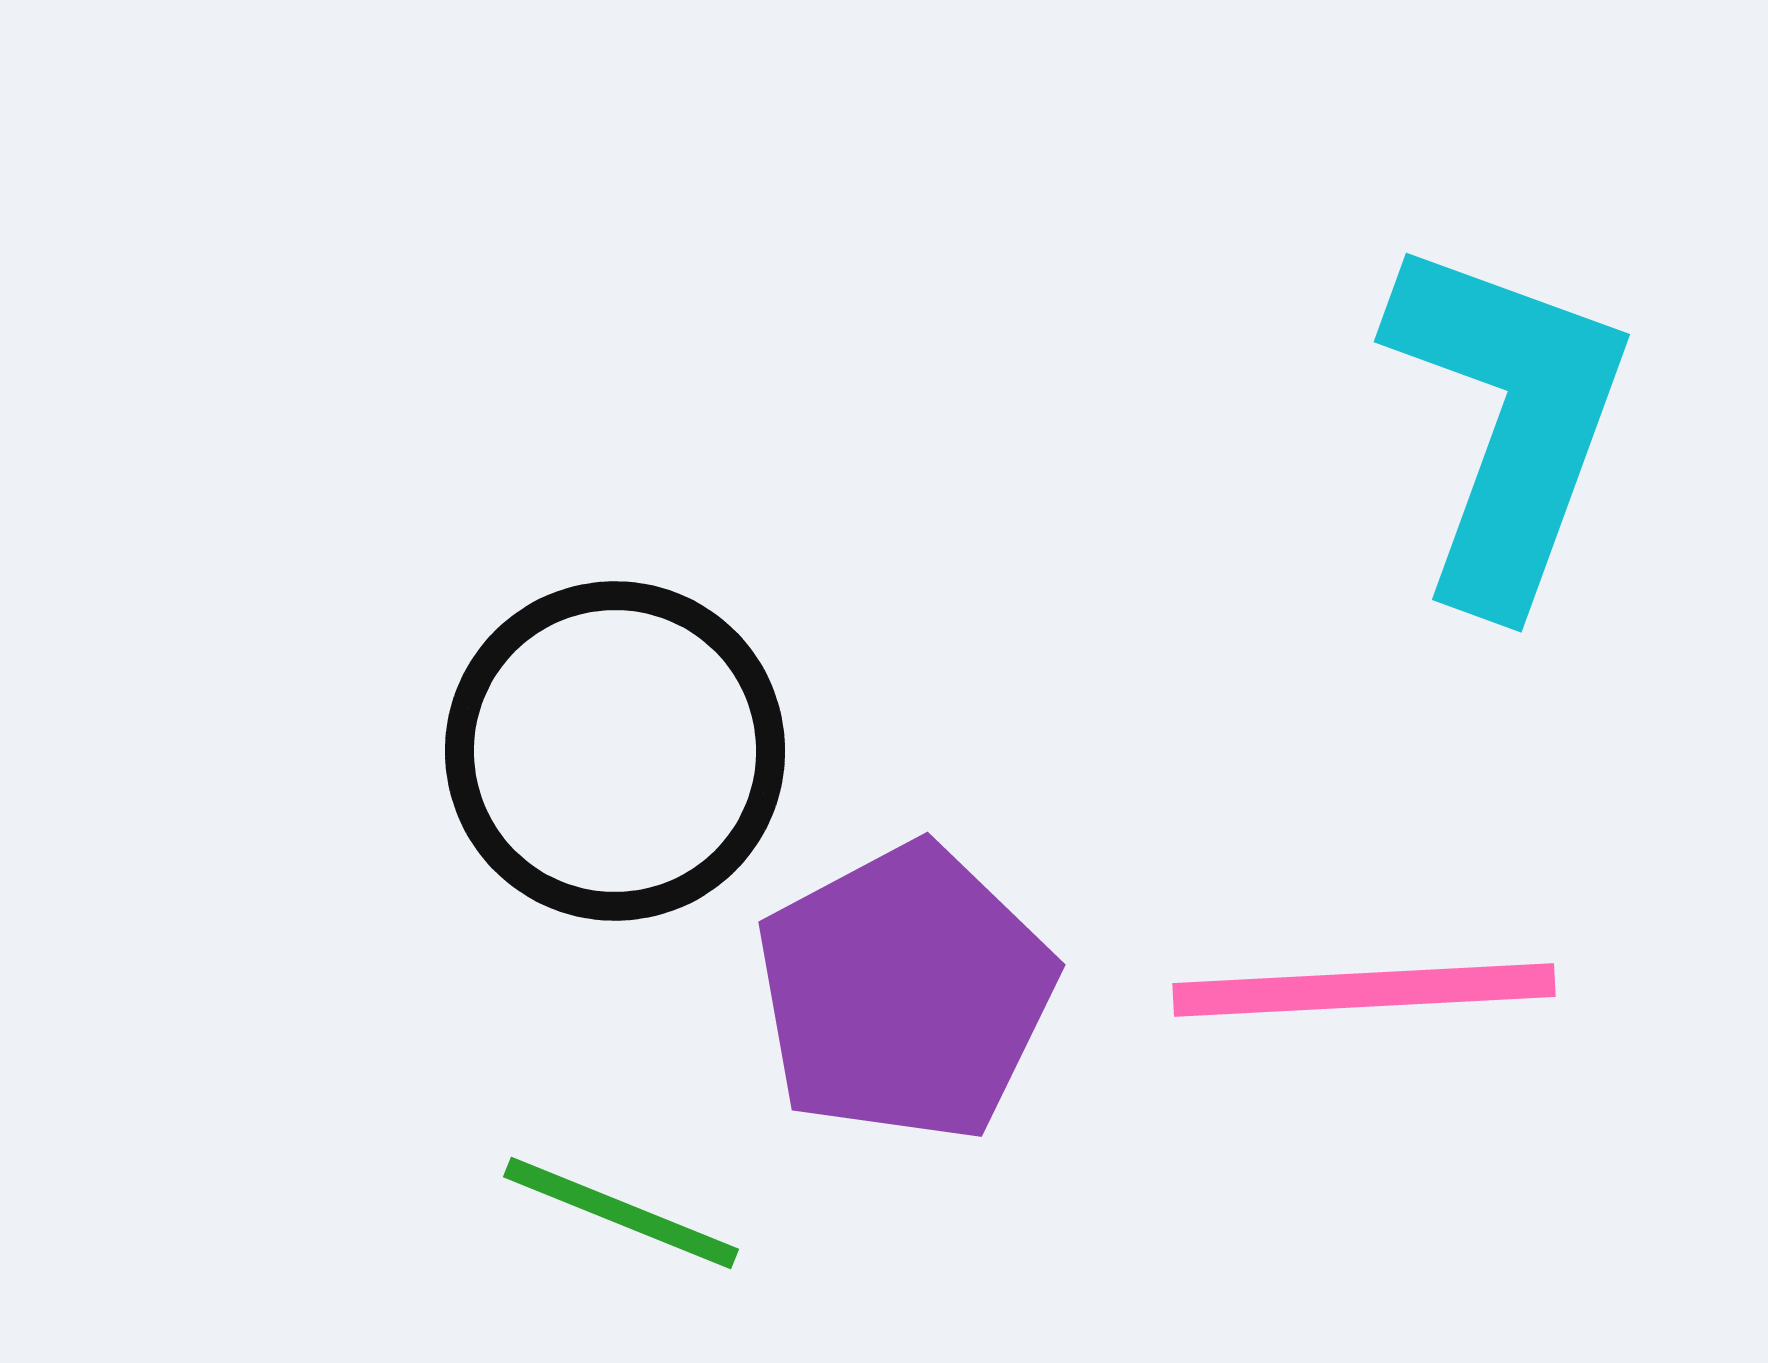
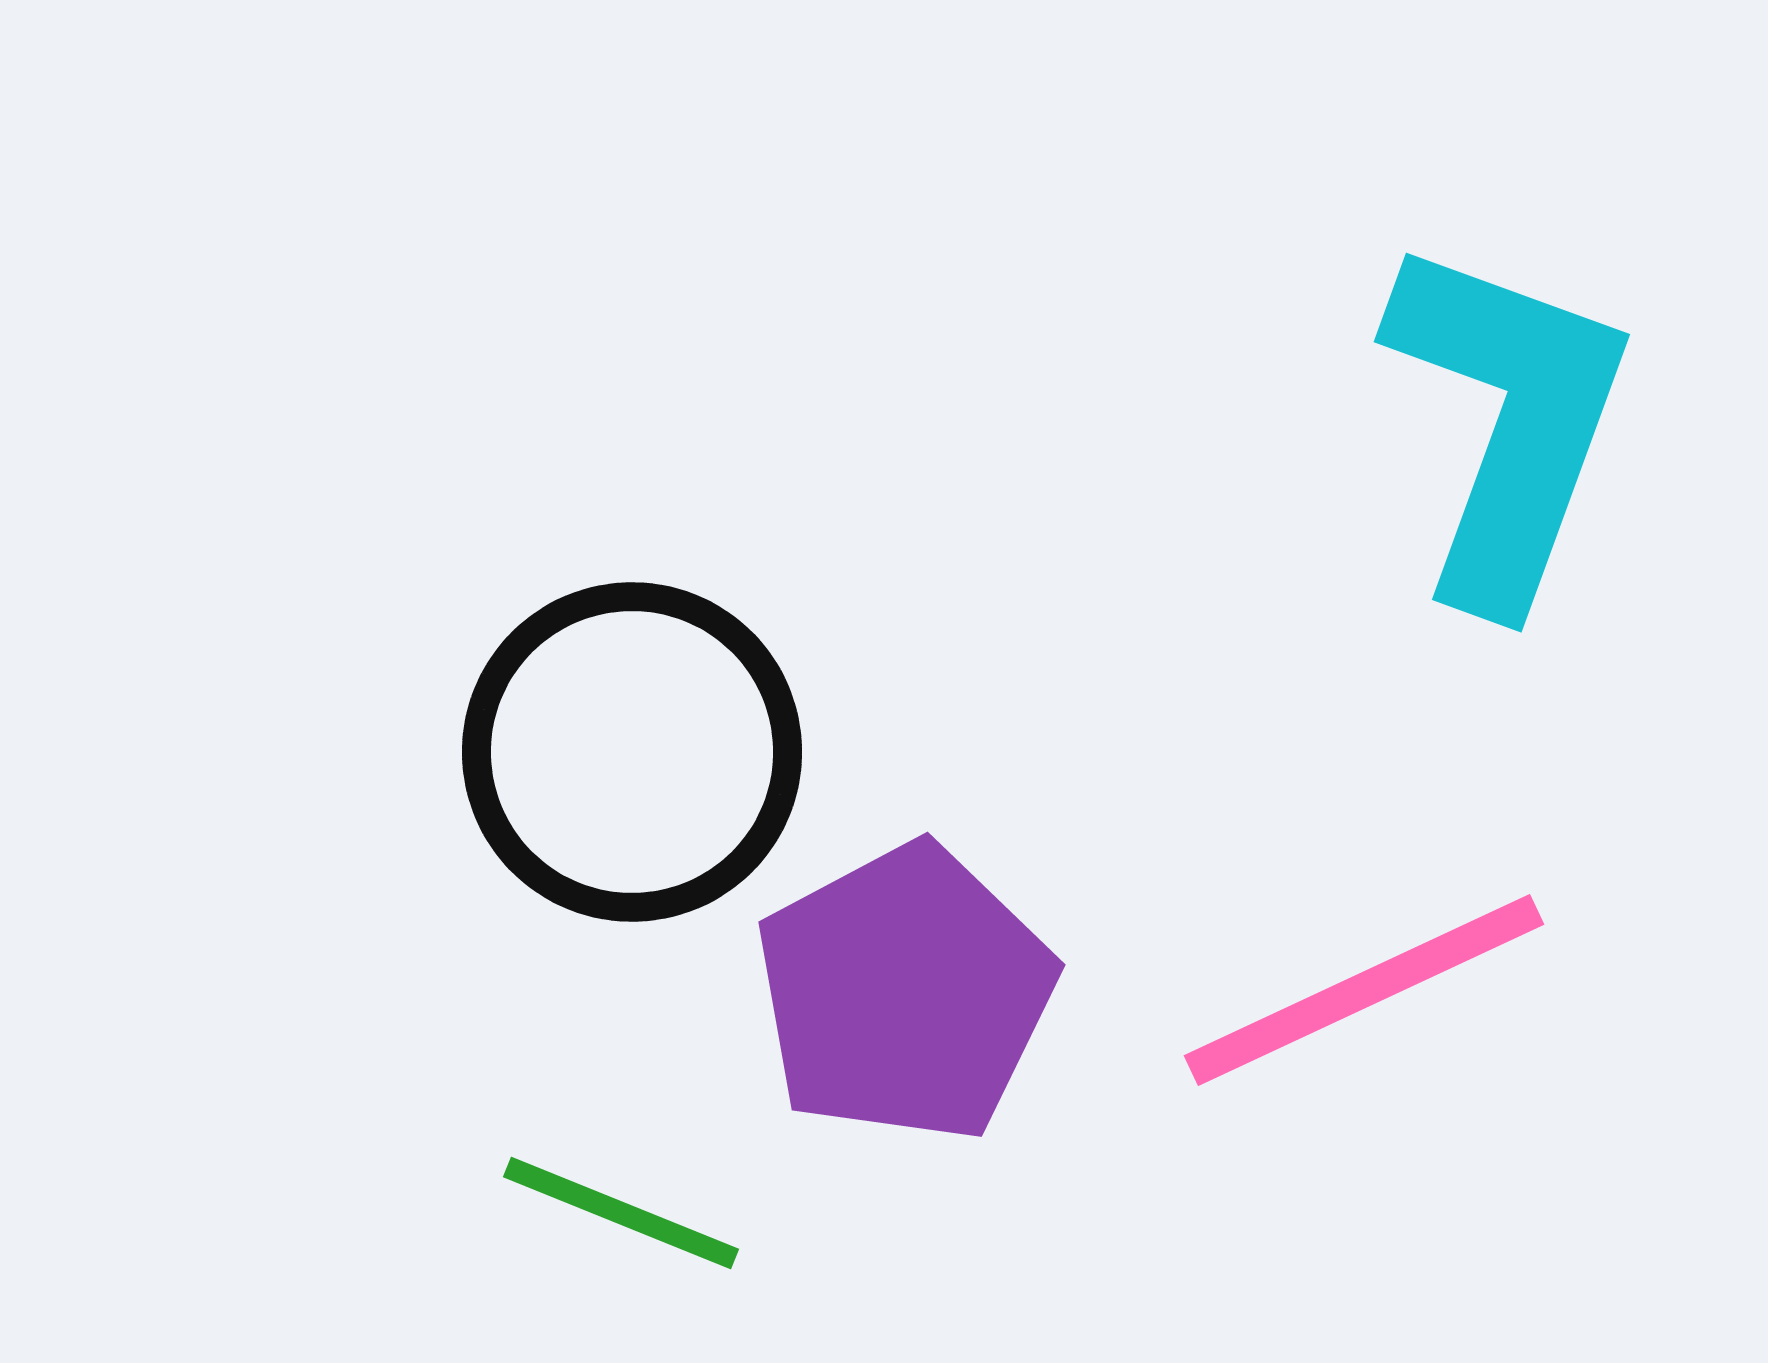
black circle: moved 17 px right, 1 px down
pink line: rotated 22 degrees counterclockwise
